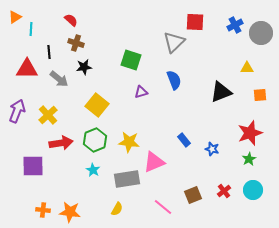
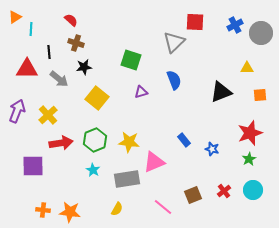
yellow square: moved 7 px up
